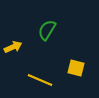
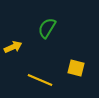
green semicircle: moved 2 px up
